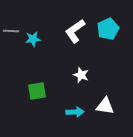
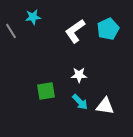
gray line: rotated 56 degrees clockwise
cyan star: moved 22 px up
white star: moved 2 px left; rotated 21 degrees counterclockwise
green square: moved 9 px right
cyan arrow: moved 5 px right, 10 px up; rotated 48 degrees clockwise
